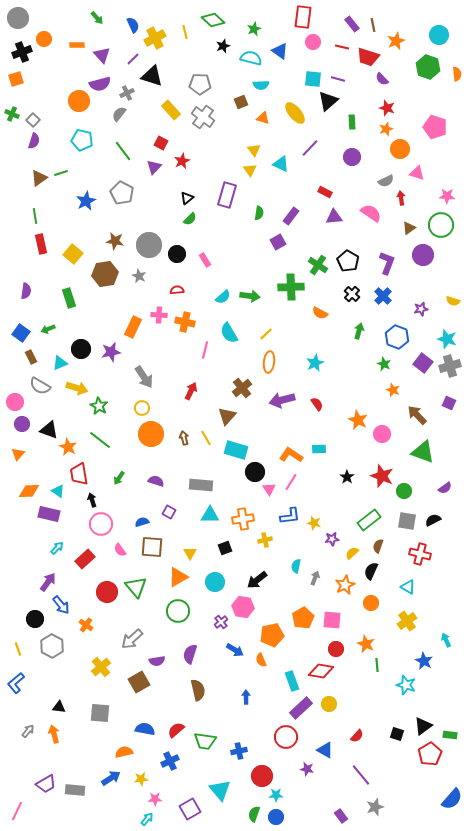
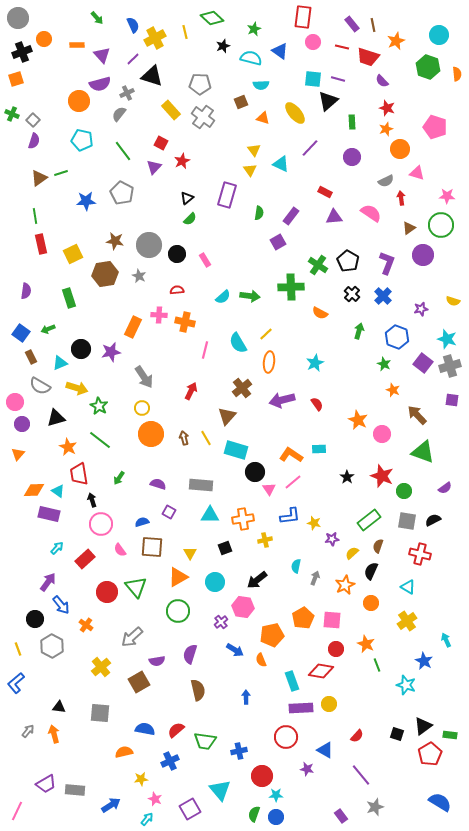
green diamond at (213, 20): moved 1 px left, 2 px up
purple semicircle at (382, 79): moved 2 px down
blue star at (86, 201): rotated 24 degrees clockwise
yellow square at (73, 254): rotated 24 degrees clockwise
cyan semicircle at (229, 333): moved 9 px right, 10 px down
purple square at (449, 403): moved 3 px right, 3 px up; rotated 16 degrees counterclockwise
black triangle at (49, 430): moved 7 px right, 12 px up; rotated 36 degrees counterclockwise
purple semicircle at (156, 481): moved 2 px right, 3 px down
pink line at (291, 482): moved 2 px right; rotated 18 degrees clockwise
orange diamond at (29, 491): moved 5 px right, 1 px up
gray arrow at (132, 639): moved 2 px up
green line at (377, 665): rotated 16 degrees counterclockwise
purple rectangle at (301, 708): rotated 40 degrees clockwise
blue arrow at (111, 778): moved 27 px down
pink star at (155, 799): rotated 24 degrees clockwise
blue semicircle at (452, 799): moved 12 px left, 3 px down; rotated 100 degrees counterclockwise
